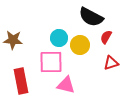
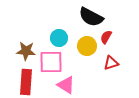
brown star: moved 13 px right, 11 px down
yellow circle: moved 7 px right, 1 px down
red rectangle: moved 5 px right, 1 px down; rotated 15 degrees clockwise
pink triangle: rotated 18 degrees clockwise
